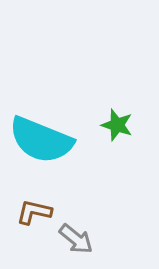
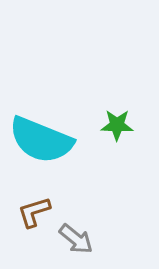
green star: rotated 16 degrees counterclockwise
brown L-shape: rotated 30 degrees counterclockwise
